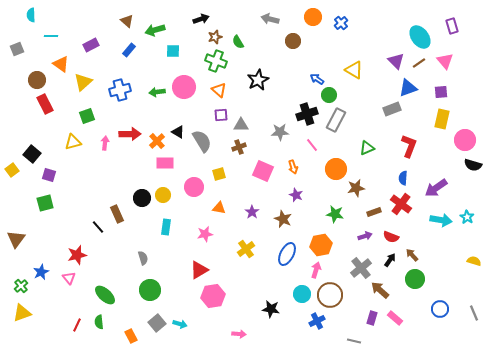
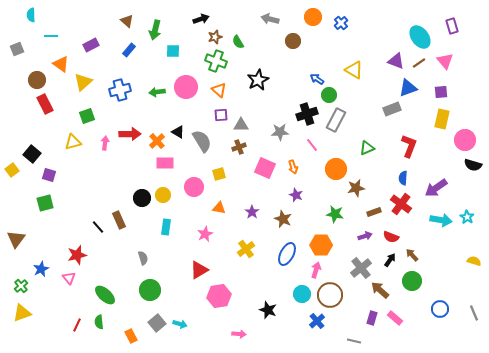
green arrow at (155, 30): rotated 60 degrees counterclockwise
purple triangle at (396, 61): rotated 24 degrees counterclockwise
pink circle at (184, 87): moved 2 px right
pink square at (263, 171): moved 2 px right, 3 px up
brown rectangle at (117, 214): moved 2 px right, 6 px down
pink star at (205, 234): rotated 14 degrees counterclockwise
orange hexagon at (321, 245): rotated 10 degrees clockwise
blue star at (41, 272): moved 3 px up
green circle at (415, 279): moved 3 px left, 2 px down
pink hexagon at (213, 296): moved 6 px right
black star at (271, 309): moved 3 px left, 1 px down; rotated 12 degrees clockwise
blue cross at (317, 321): rotated 14 degrees counterclockwise
